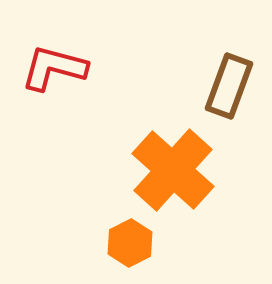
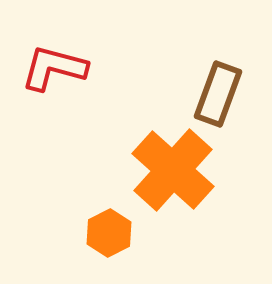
brown rectangle: moved 11 px left, 8 px down
orange hexagon: moved 21 px left, 10 px up
